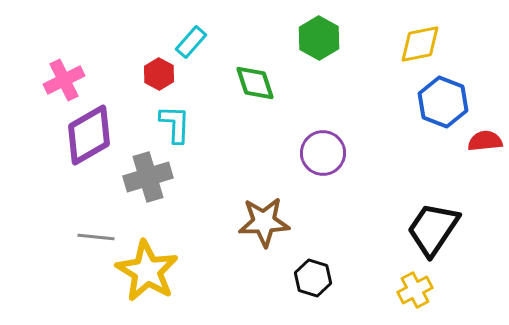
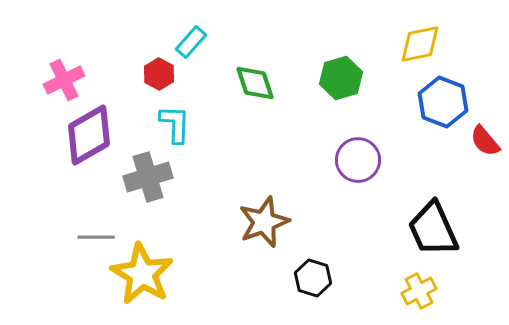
green hexagon: moved 22 px right, 40 px down; rotated 15 degrees clockwise
red semicircle: rotated 124 degrees counterclockwise
purple circle: moved 35 px right, 7 px down
brown star: rotated 18 degrees counterclockwise
black trapezoid: rotated 58 degrees counterclockwise
gray line: rotated 6 degrees counterclockwise
yellow star: moved 5 px left, 3 px down
yellow cross: moved 4 px right, 1 px down
